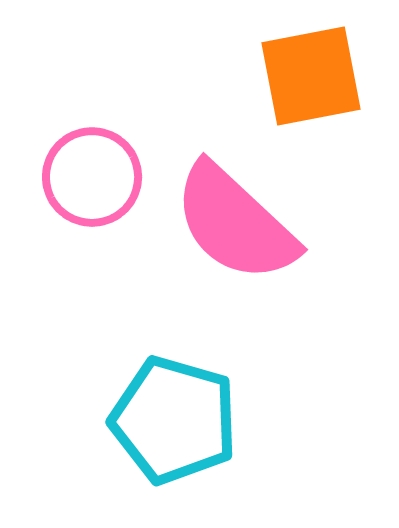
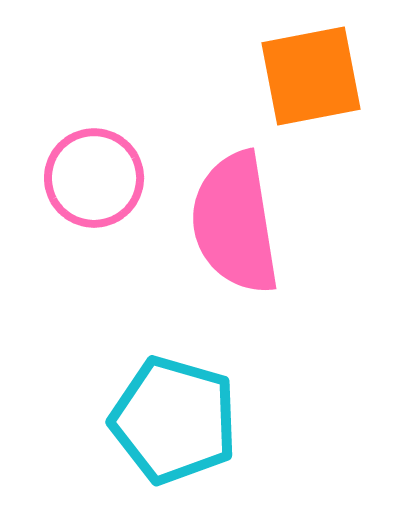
pink circle: moved 2 px right, 1 px down
pink semicircle: rotated 38 degrees clockwise
